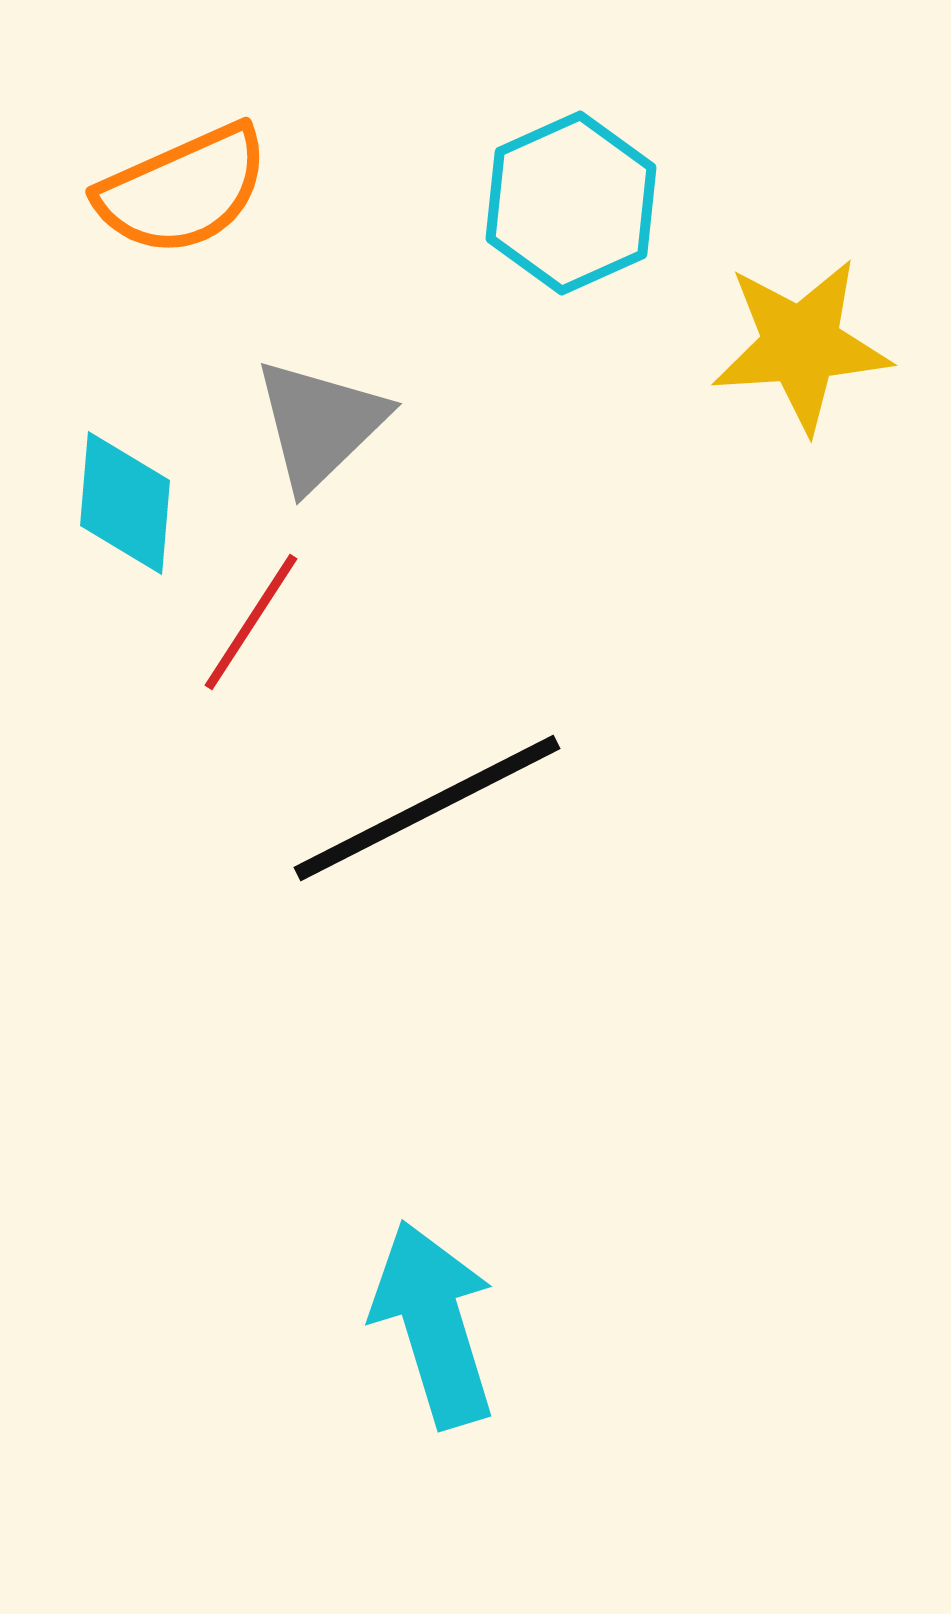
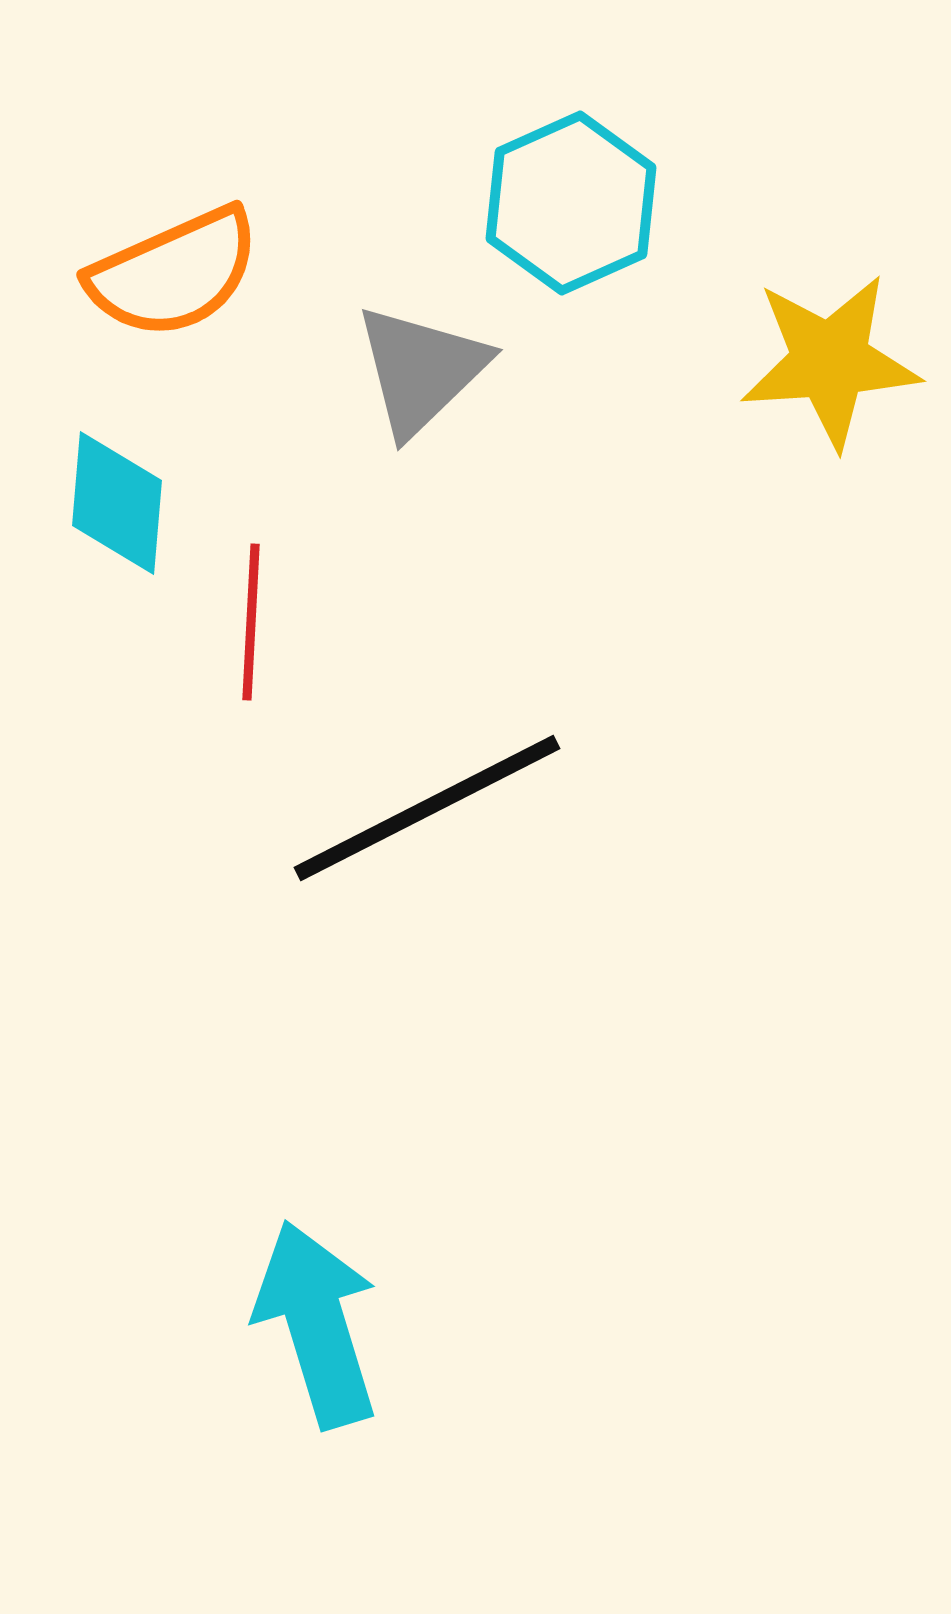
orange semicircle: moved 9 px left, 83 px down
yellow star: moved 29 px right, 16 px down
gray triangle: moved 101 px right, 54 px up
cyan diamond: moved 8 px left
red line: rotated 30 degrees counterclockwise
cyan arrow: moved 117 px left
